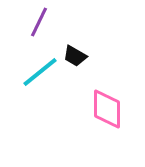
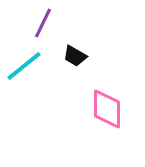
purple line: moved 4 px right, 1 px down
cyan line: moved 16 px left, 6 px up
